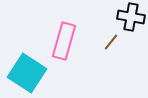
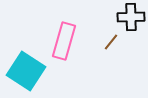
black cross: rotated 12 degrees counterclockwise
cyan square: moved 1 px left, 2 px up
